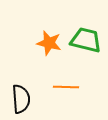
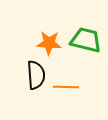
orange star: rotated 10 degrees counterclockwise
black semicircle: moved 15 px right, 24 px up
